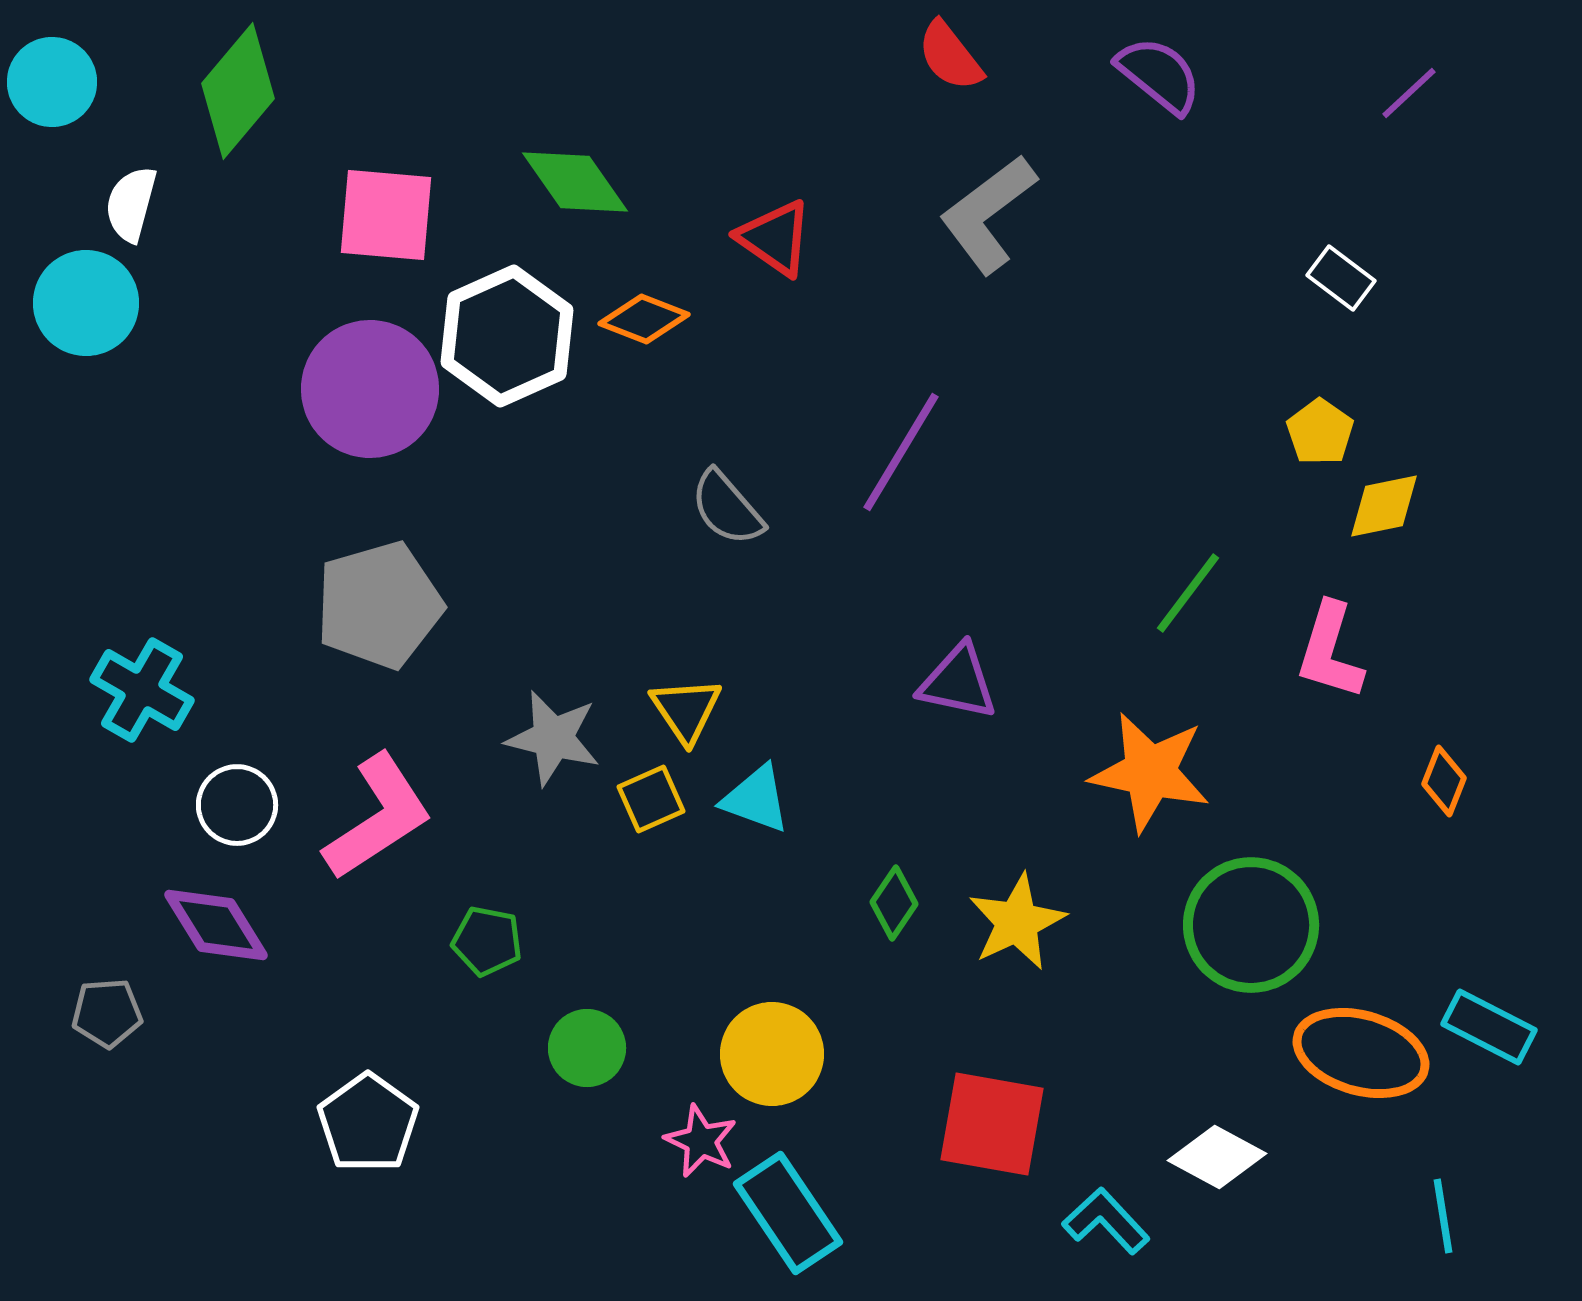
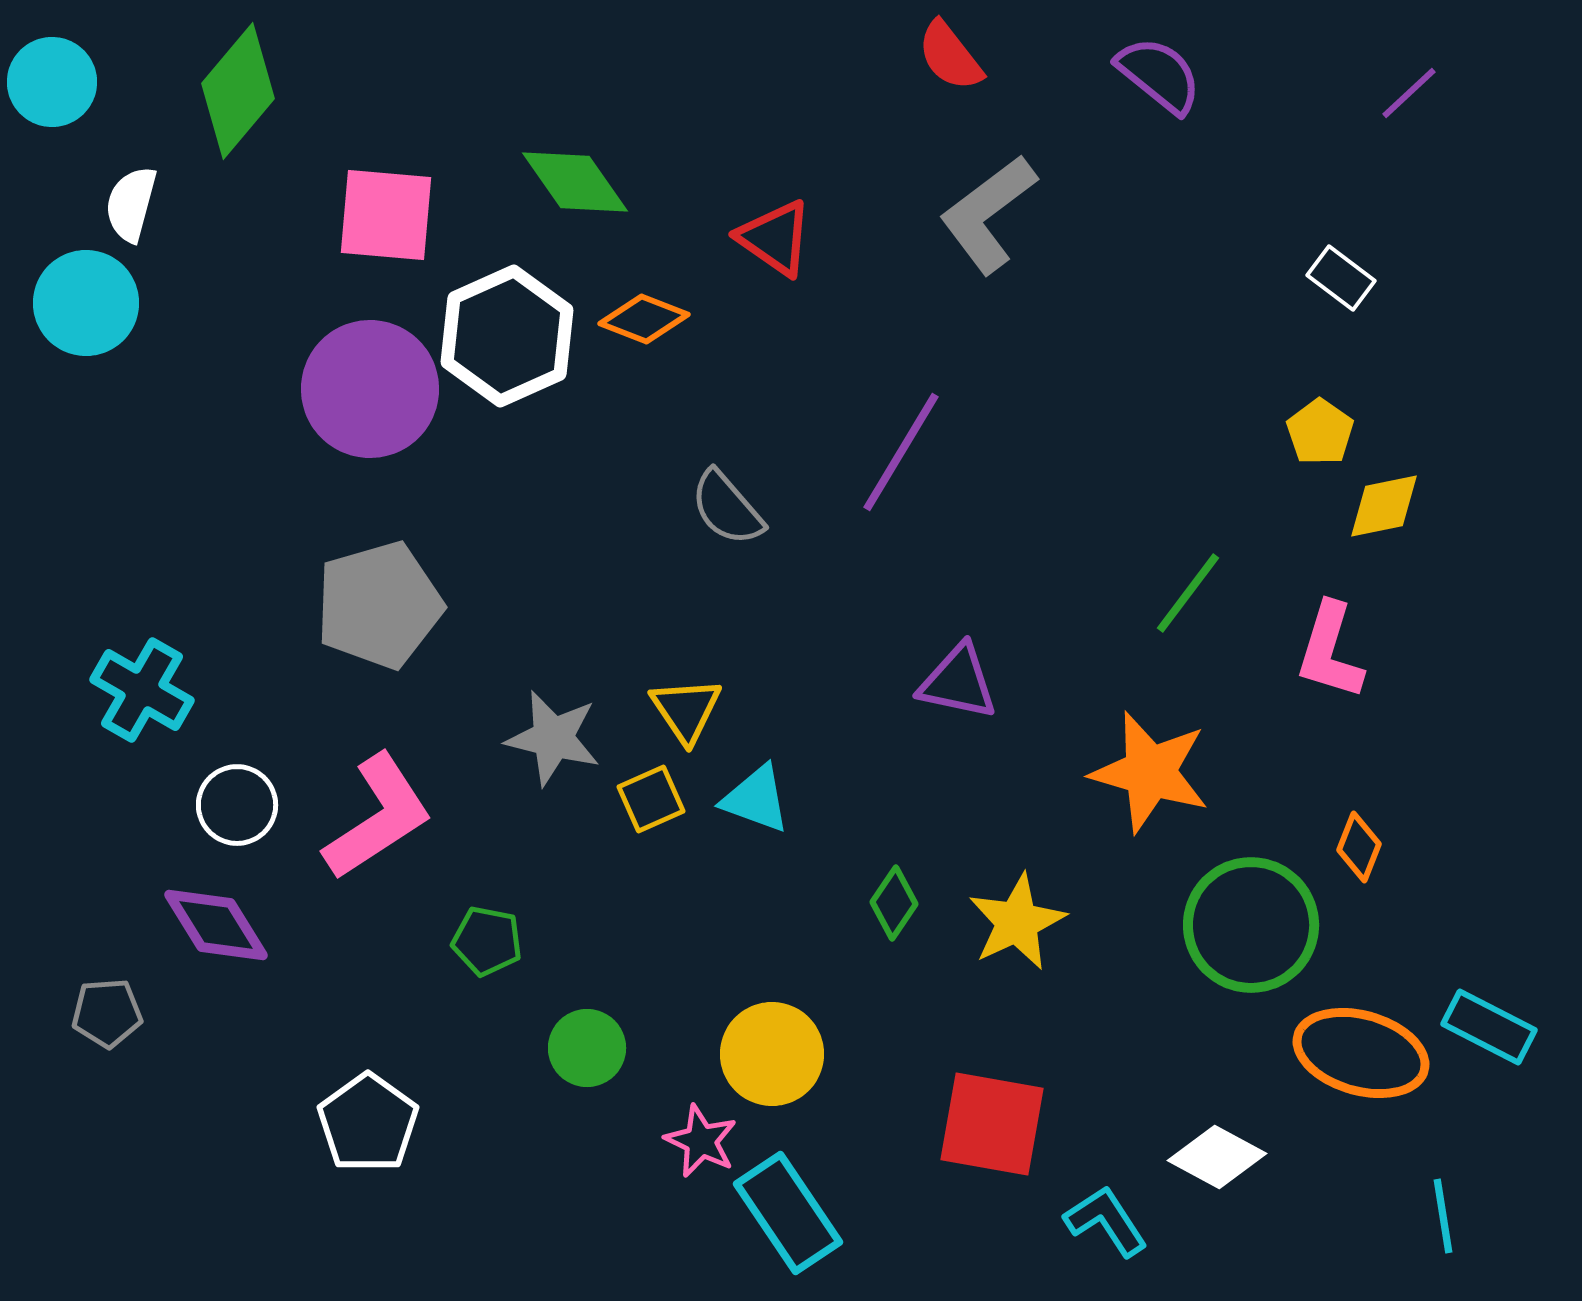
orange star at (1150, 772): rotated 4 degrees clockwise
orange diamond at (1444, 781): moved 85 px left, 66 px down
cyan L-shape at (1106, 1221): rotated 10 degrees clockwise
